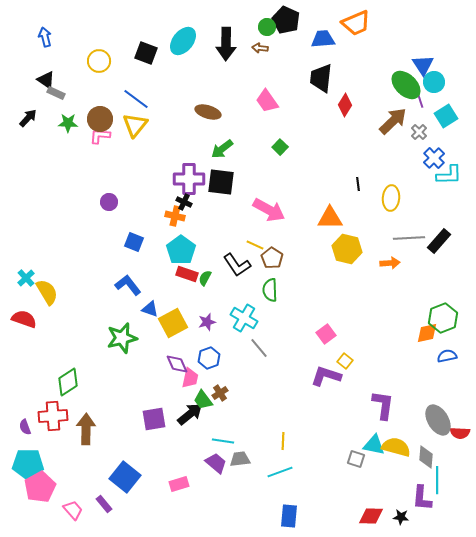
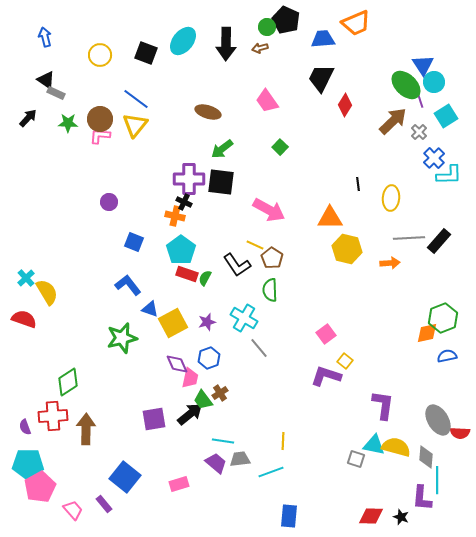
brown arrow at (260, 48): rotated 21 degrees counterclockwise
yellow circle at (99, 61): moved 1 px right, 6 px up
black trapezoid at (321, 78): rotated 20 degrees clockwise
cyan line at (280, 472): moved 9 px left
black star at (401, 517): rotated 14 degrees clockwise
